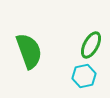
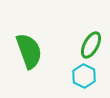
cyan hexagon: rotated 20 degrees counterclockwise
